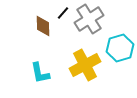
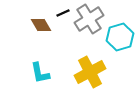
black line: rotated 24 degrees clockwise
brown diamond: moved 2 px left, 1 px up; rotated 30 degrees counterclockwise
cyan hexagon: moved 11 px up
yellow cross: moved 5 px right, 7 px down
